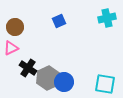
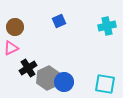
cyan cross: moved 8 px down
black cross: rotated 24 degrees clockwise
